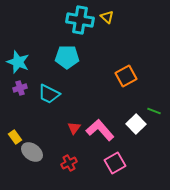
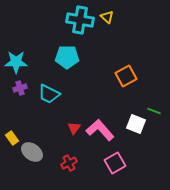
cyan star: moved 2 px left; rotated 20 degrees counterclockwise
white square: rotated 24 degrees counterclockwise
yellow rectangle: moved 3 px left, 1 px down
